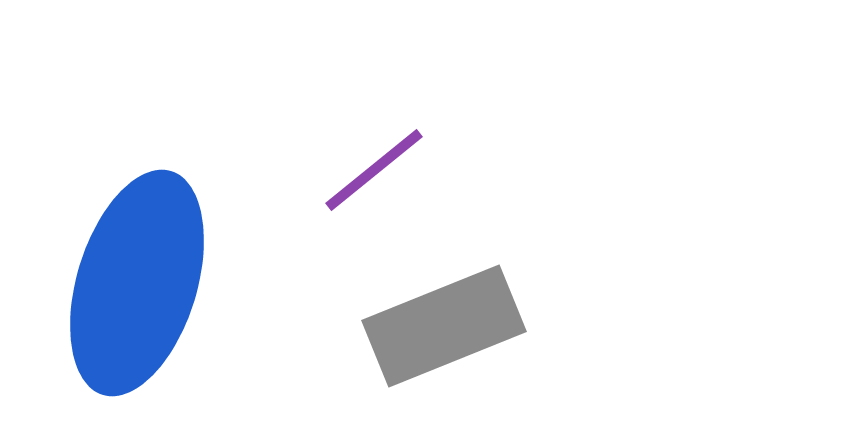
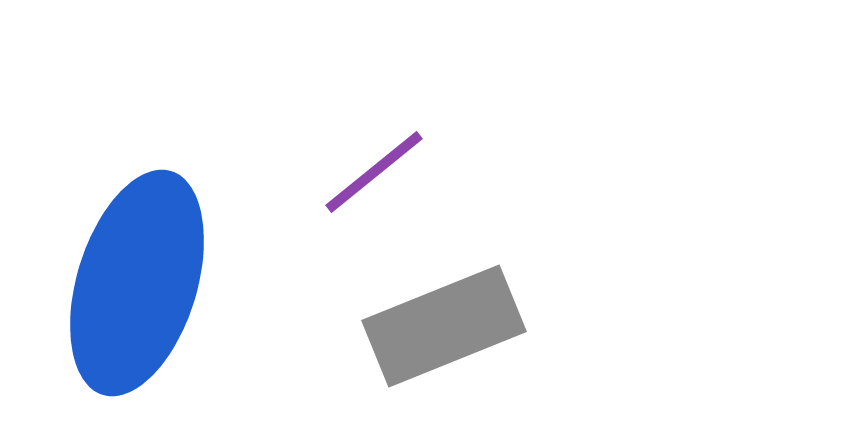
purple line: moved 2 px down
